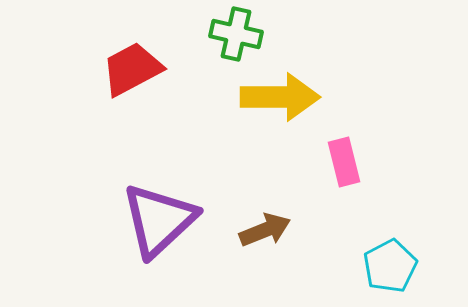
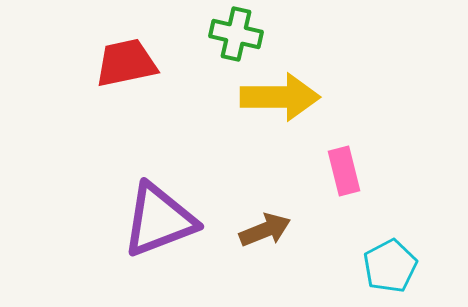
red trapezoid: moved 6 px left, 6 px up; rotated 16 degrees clockwise
pink rectangle: moved 9 px down
purple triangle: rotated 22 degrees clockwise
